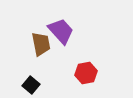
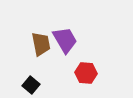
purple trapezoid: moved 4 px right, 9 px down; rotated 12 degrees clockwise
red hexagon: rotated 15 degrees clockwise
